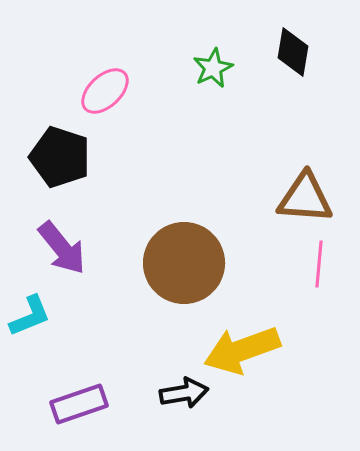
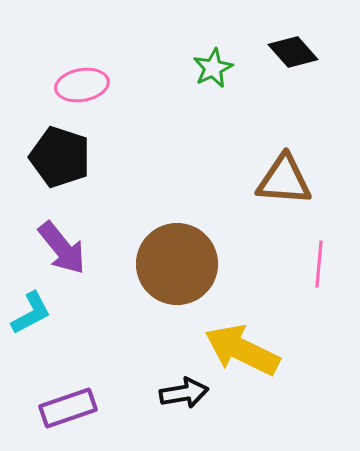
black diamond: rotated 51 degrees counterclockwise
pink ellipse: moved 23 px left, 6 px up; rotated 33 degrees clockwise
brown triangle: moved 21 px left, 18 px up
brown circle: moved 7 px left, 1 px down
cyan L-shape: moved 1 px right, 3 px up; rotated 6 degrees counterclockwise
yellow arrow: rotated 46 degrees clockwise
purple rectangle: moved 11 px left, 4 px down
